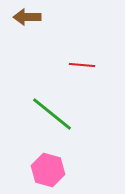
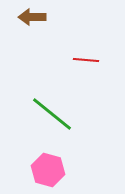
brown arrow: moved 5 px right
red line: moved 4 px right, 5 px up
